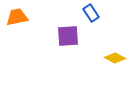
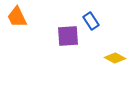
blue rectangle: moved 8 px down
orange trapezoid: rotated 105 degrees counterclockwise
